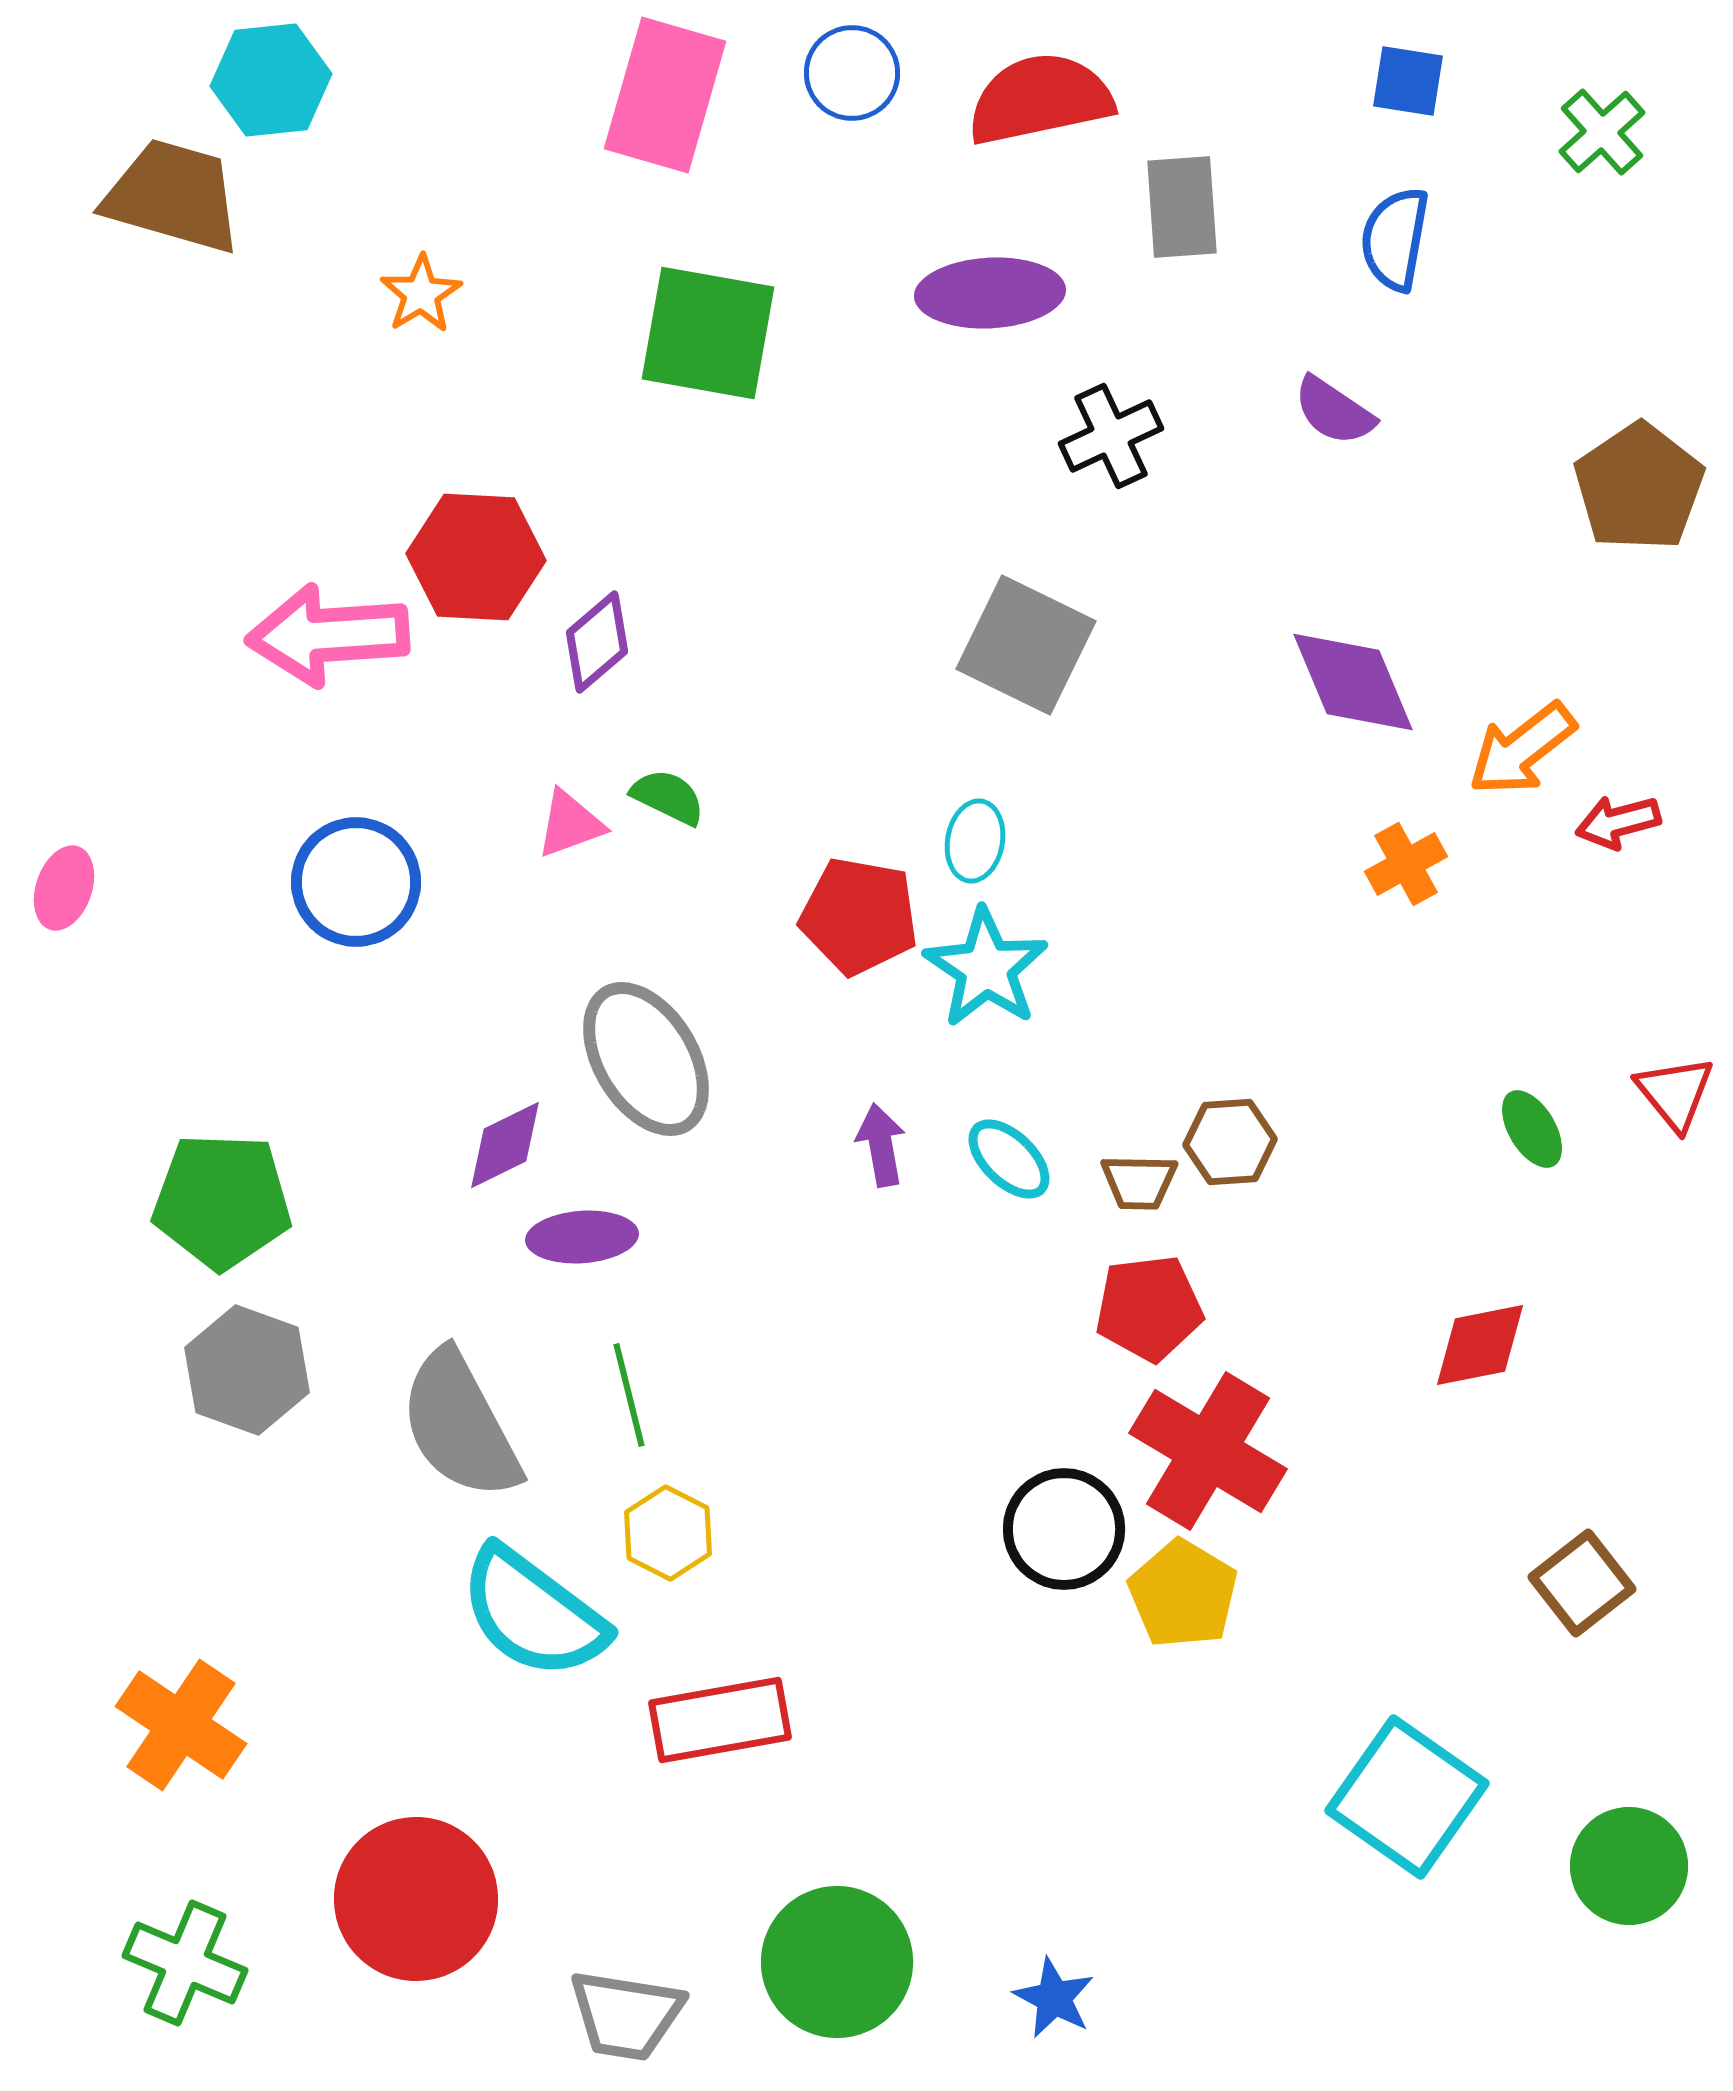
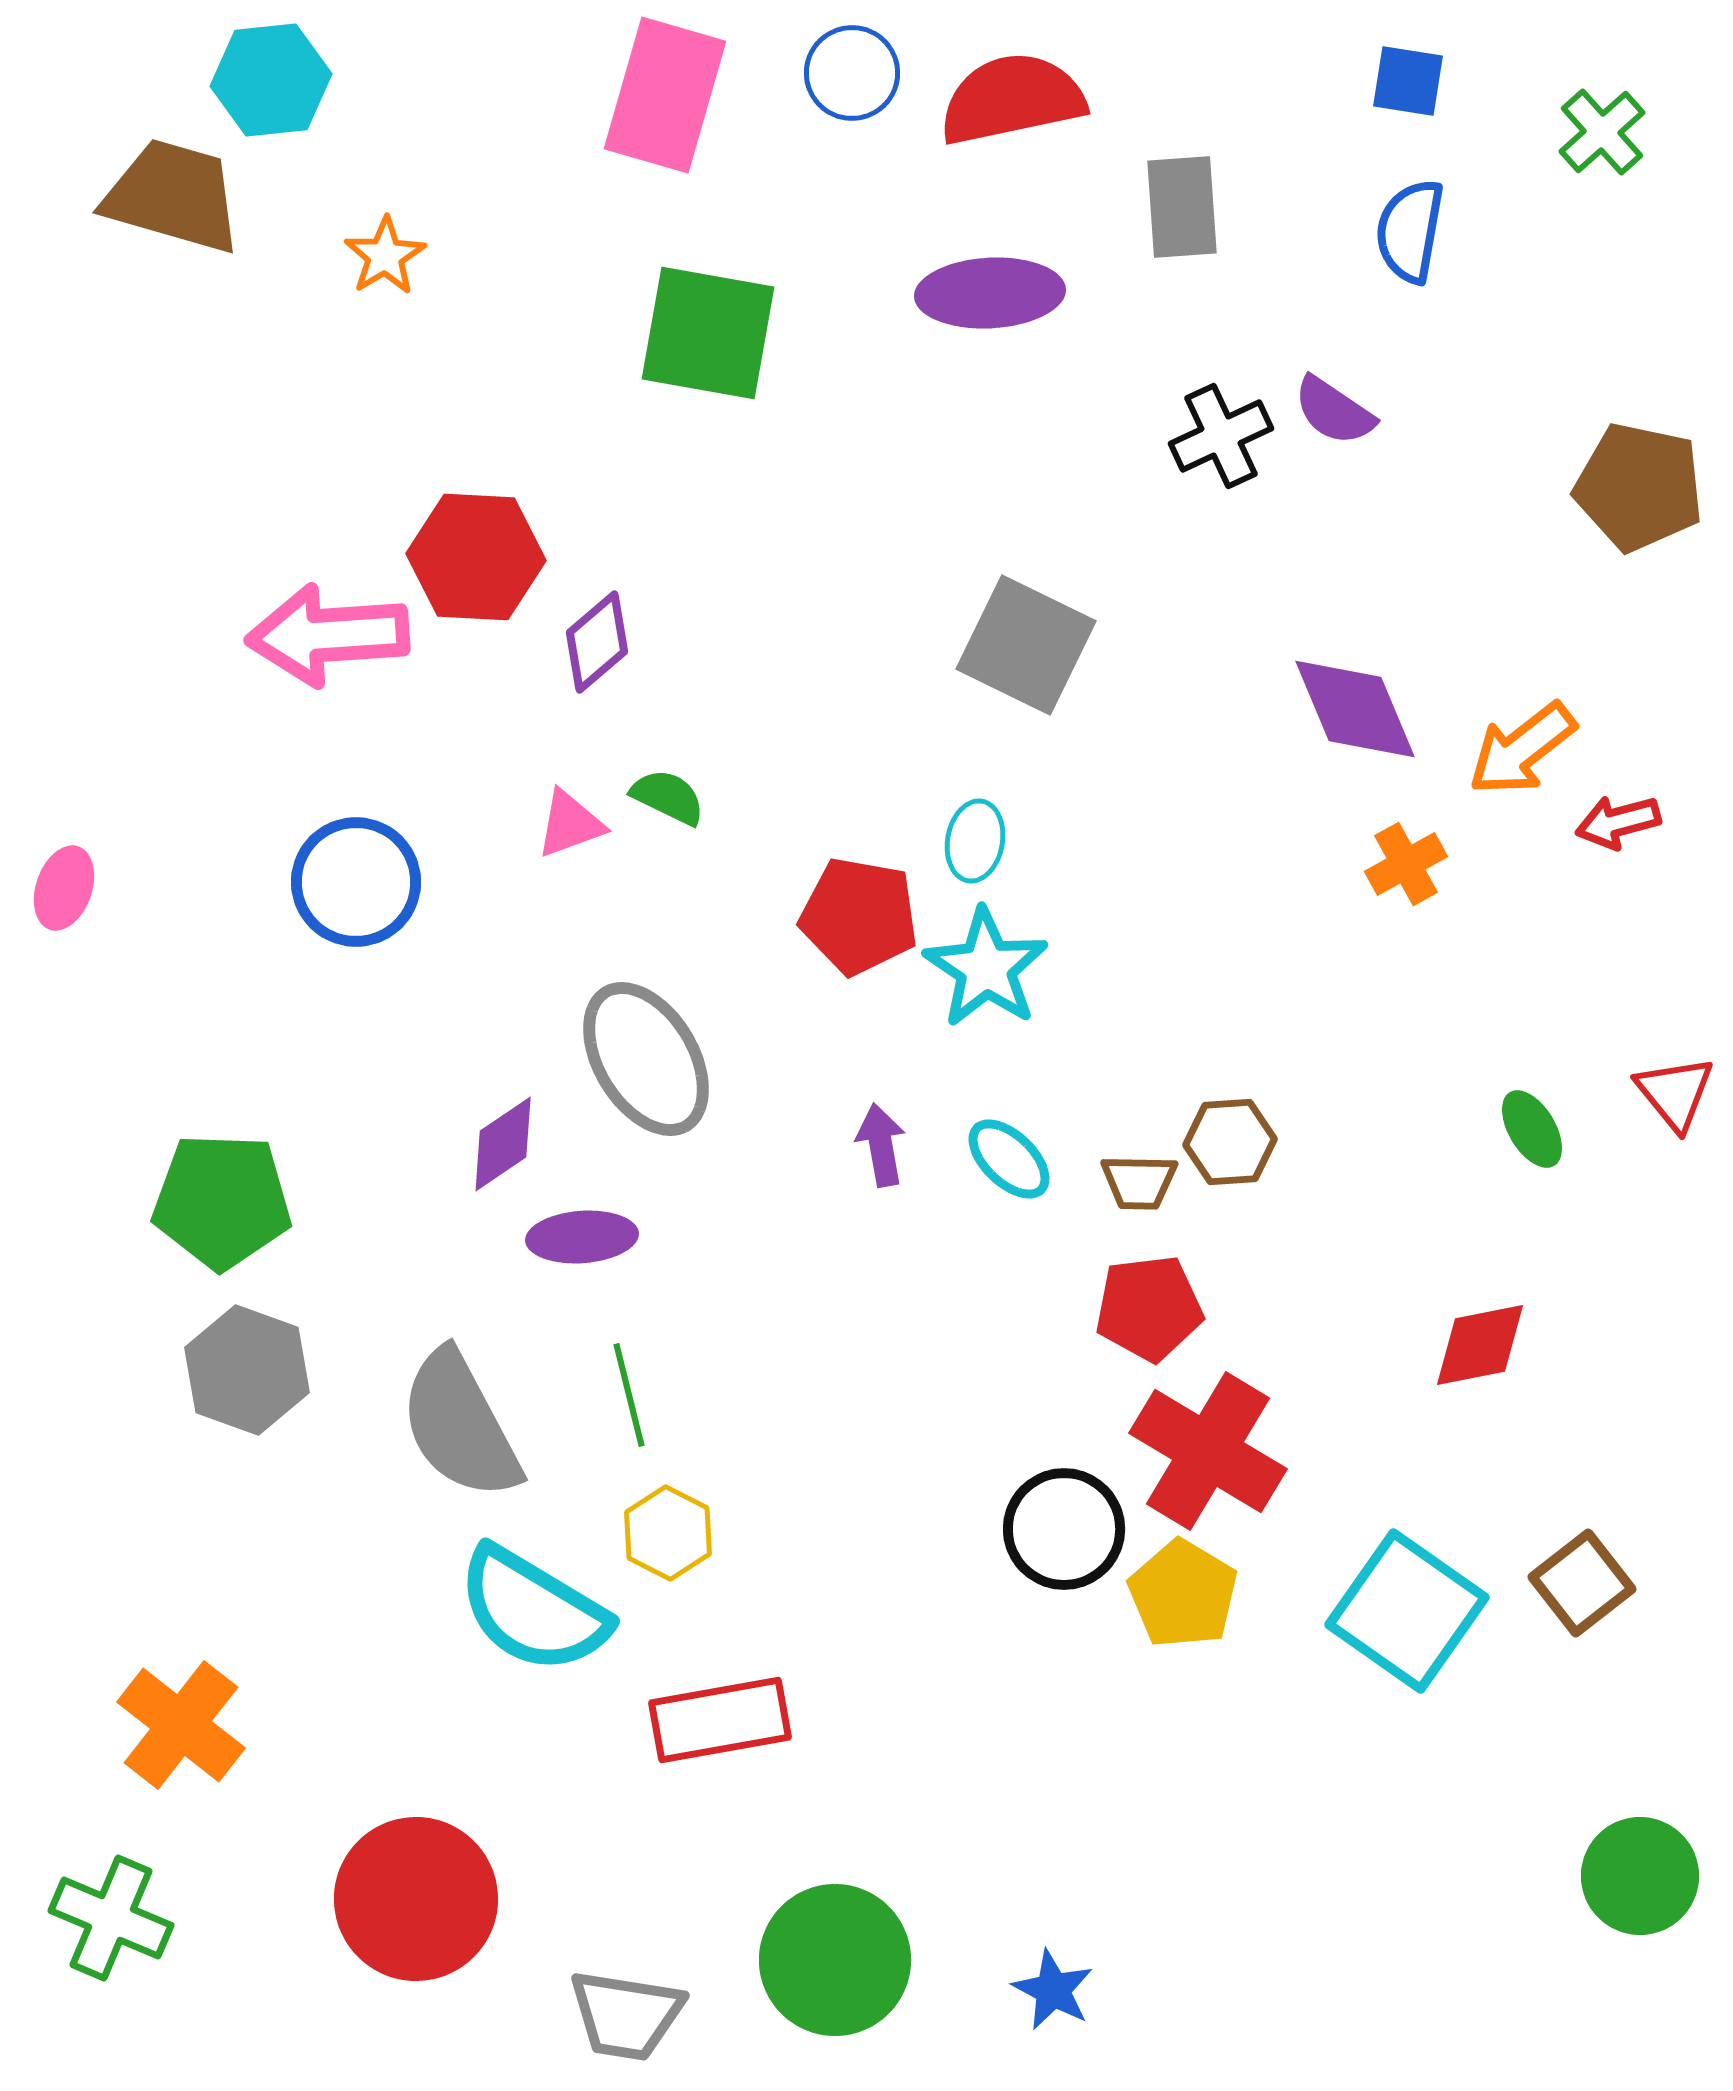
red semicircle at (1040, 99): moved 28 px left
blue semicircle at (1395, 239): moved 15 px right, 8 px up
orange star at (421, 294): moved 36 px left, 38 px up
black cross at (1111, 436): moved 110 px right
brown pentagon at (1639, 487): rotated 26 degrees counterclockwise
purple diamond at (1353, 682): moved 2 px right, 27 px down
purple diamond at (505, 1145): moved 2 px left, 1 px up; rotated 8 degrees counterclockwise
cyan semicircle at (533, 1613): moved 3 px up; rotated 6 degrees counterclockwise
orange cross at (181, 1725): rotated 4 degrees clockwise
cyan square at (1407, 1797): moved 186 px up
green circle at (1629, 1866): moved 11 px right, 10 px down
green circle at (837, 1962): moved 2 px left, 2 px up
green cross at (185, 1963): moved 74 px left, 45 px up
blue star at (1054, 1998): moved 1 px left, 8 px up
